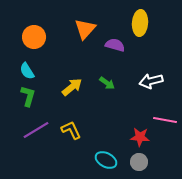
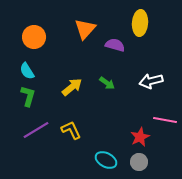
red star: rotated 30 degrees counterclockwise
